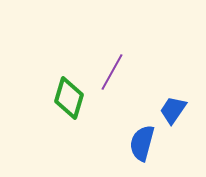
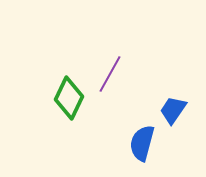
purple line: moved 2 px left, 2 px down
green diamond: rotated 9 degrees clockwise
